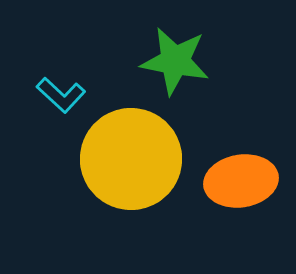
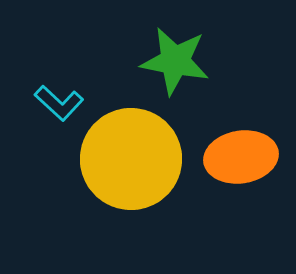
cyan L-shape: moved 2 px left, 8 px down
orange ellipse: moved 24 px up
